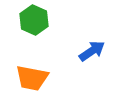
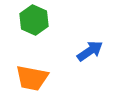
blue arrow: moved 2 px left
